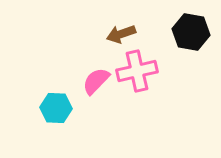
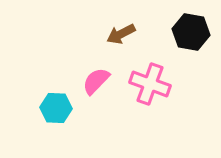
brown arrow: rotated 8 degrees counterclockwise
pink cross: moved 13 px right, 13 px down; rotated 33 degrees clockwise
